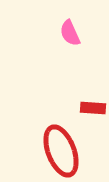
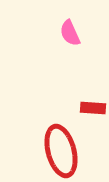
red ellipse: rotated 6 degrees clockwise
